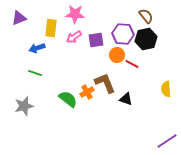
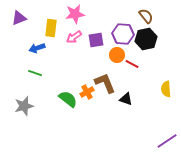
pink star: rotated 12 degrees counterclockwise
